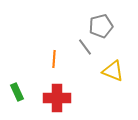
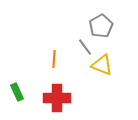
gray pentagon: rotated 15 degrees counterclockwise
yellow triangle: moved 11 px left, 6 px up
